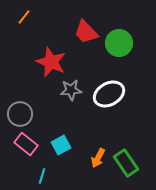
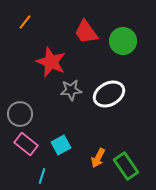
orange line: moved 1 px right, 5 px down
red trapezoid: rotated 8 degrees clockwise
green circle: moved 4 px right, 2 px up
green rectangle: moved 3 px down
